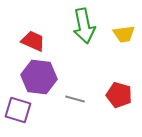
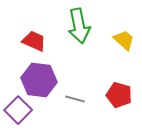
green arrow: moved 5 px left
yellow trapezoid: moved 6 px down; rotated 130 degrees counterclockwise
red trapezoid: moved 1 px right
purple hexagon: moved 3 px down
purple square: rotated 28 degrees clockwise
